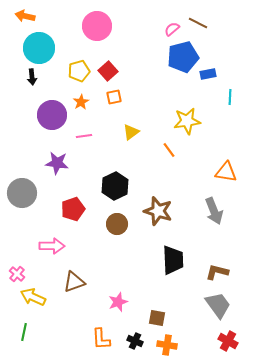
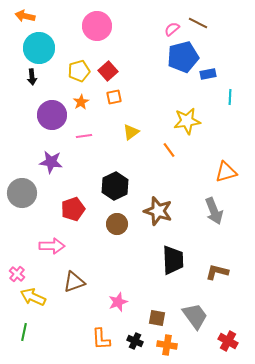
purple star: moved 6 px left, 1 px up
orange triangle: rotated 25 degrees counterclockwise
gray trapezoid: moved 23 px left, 11 px down
